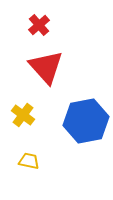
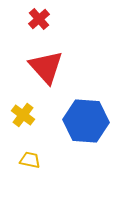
red cross: moved 6 px up
blue hexagon: rotated 15 degrees clockwise
yellow trapezoid: moved 1 px right, 1 px up
